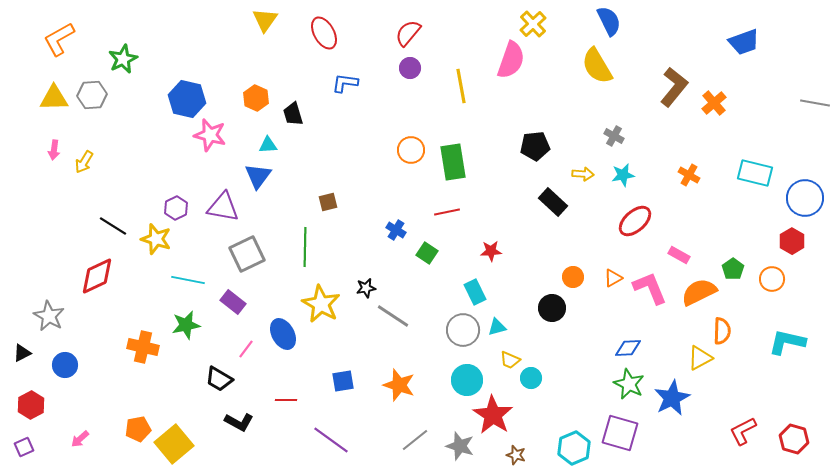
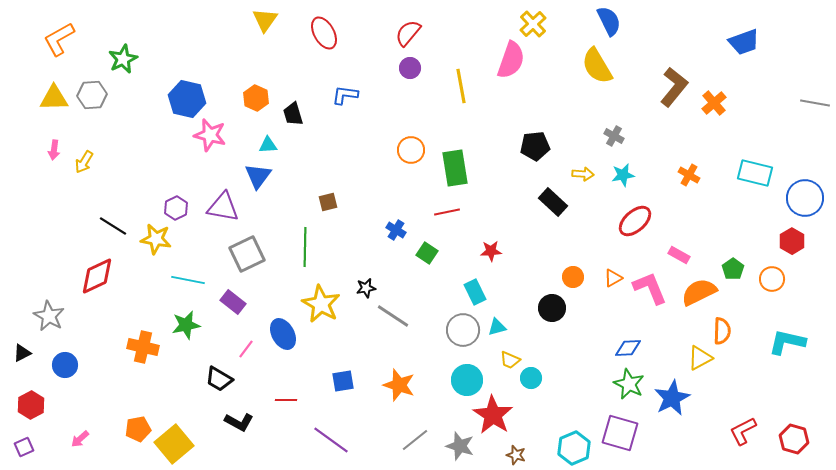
blue L-shape at (345, 83): moved 12 px down
green rectangle at (453, 162): moved 2 px right, 6 px down
yellow star at (156, 239): rotated 8 degrees counterclockwise
